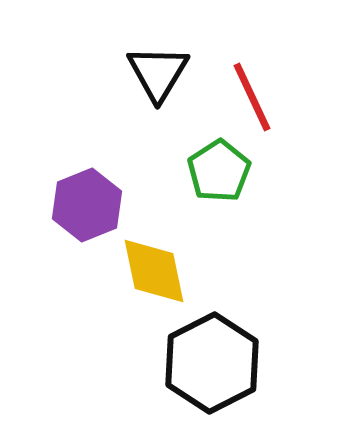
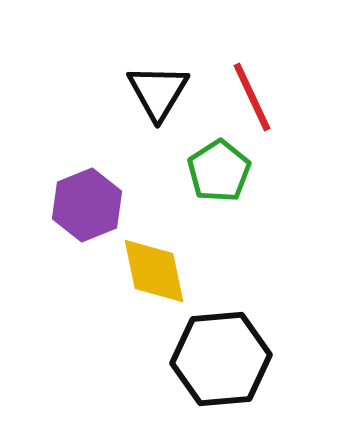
black triangle: moved 19 px down
black hexagon: moved 9 px right, 4 px up; rotated 22 degrees clockwise
